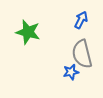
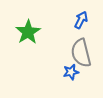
green star: rotated 25 degrees clockwise
gray semicircle: moved 1 px left, 1 px up
